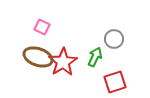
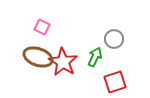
red star: rotated 8 degrees counterclockwise
